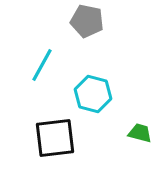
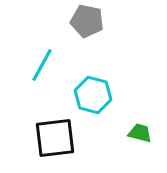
cyan hexagon: moved 1 px down
